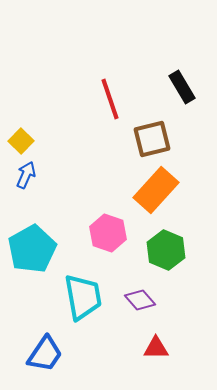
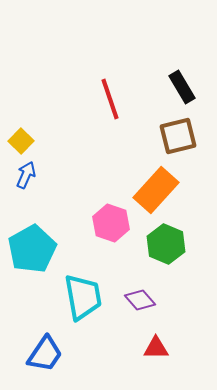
brown square: moved 26 px right, 3 px up
pink hexagon: moved 3 px right, 10 px up
green hexagon: moved 6 px up
